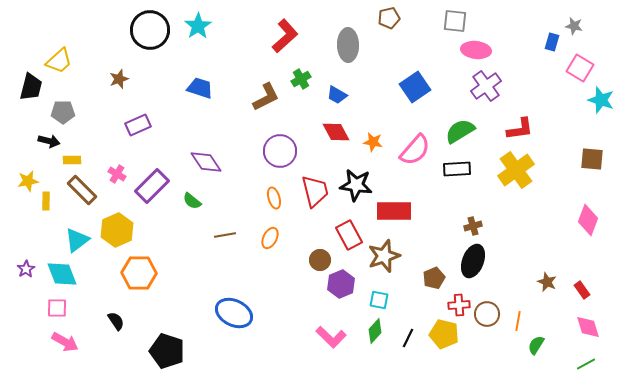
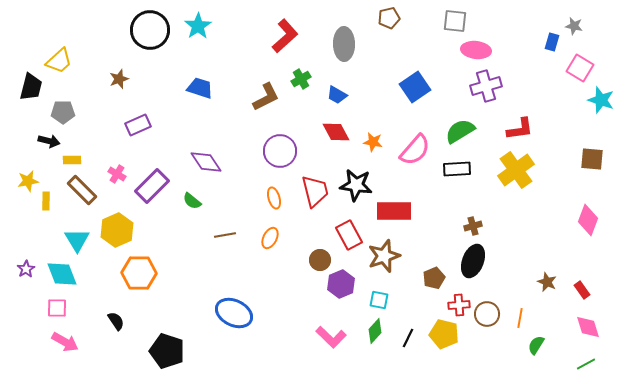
gray ellipse at (348, 45): moved 4 px left, 1 px up
purple cross at (486, 86): rotated 20 degrees clockwise
cyan triangle at (77, 240): rotated 24 degrees counterclockwise
orange line at (518, 321): moved 2 px right, 3 px up
